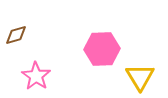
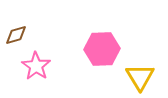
pink star: moved 10 px up
